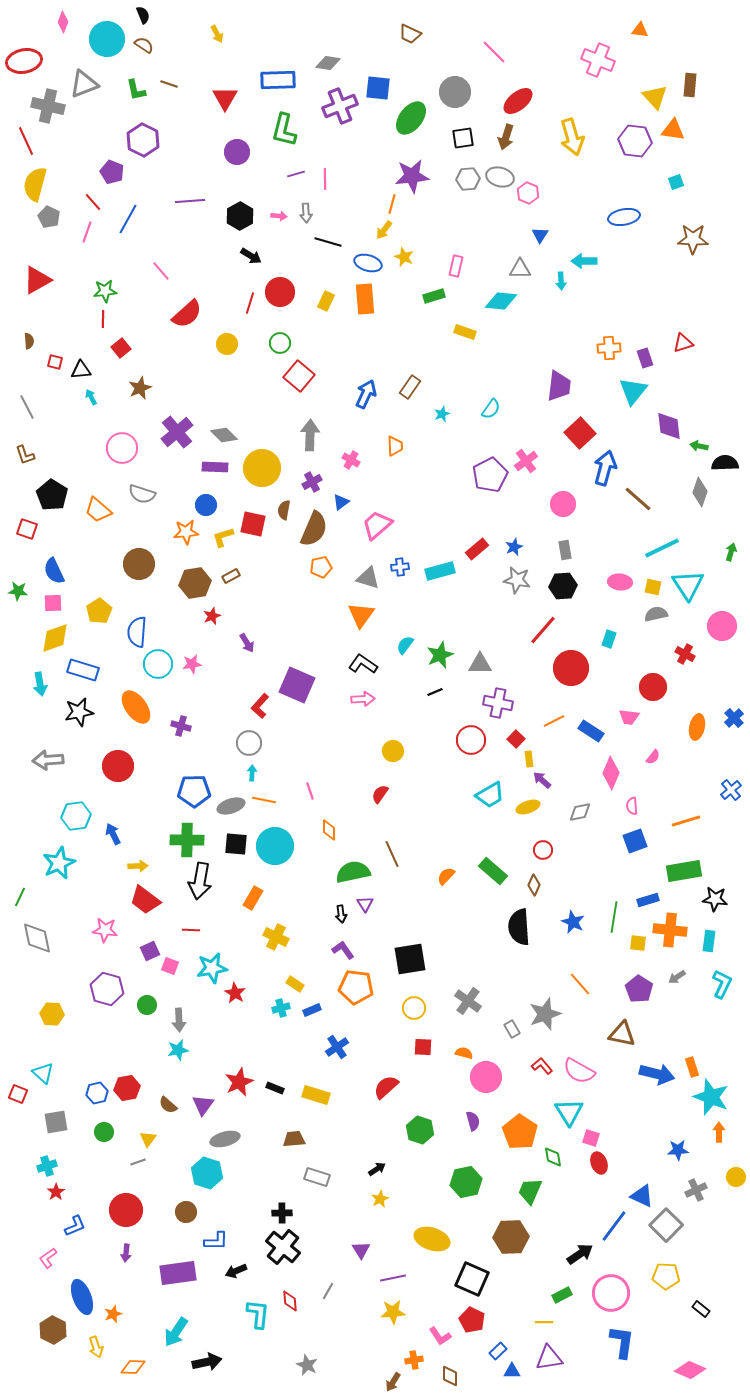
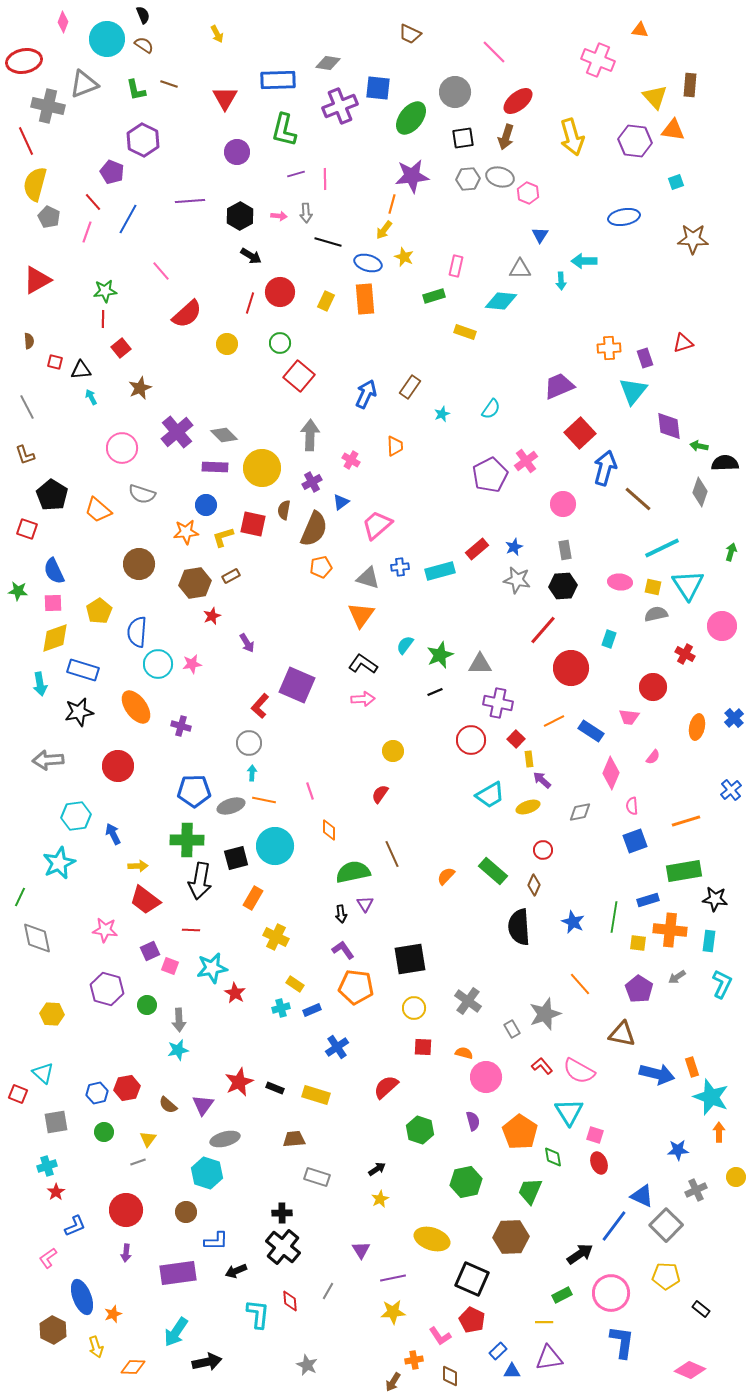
purple trapezoid at (559, 386): rotated 120 degrees counterclockwise
black square at (236, 844): moved 14 px down; rotated 20 degrees counterclockwise
pink square at (591, 1138): moved 4 px right, 3 px up
